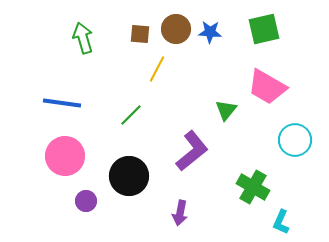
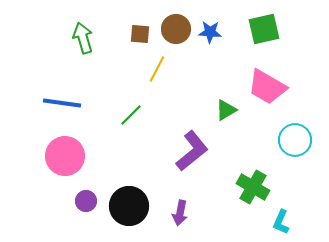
green triangle: rotated 20 degrees clockwise
black circle: moved 30 px down
